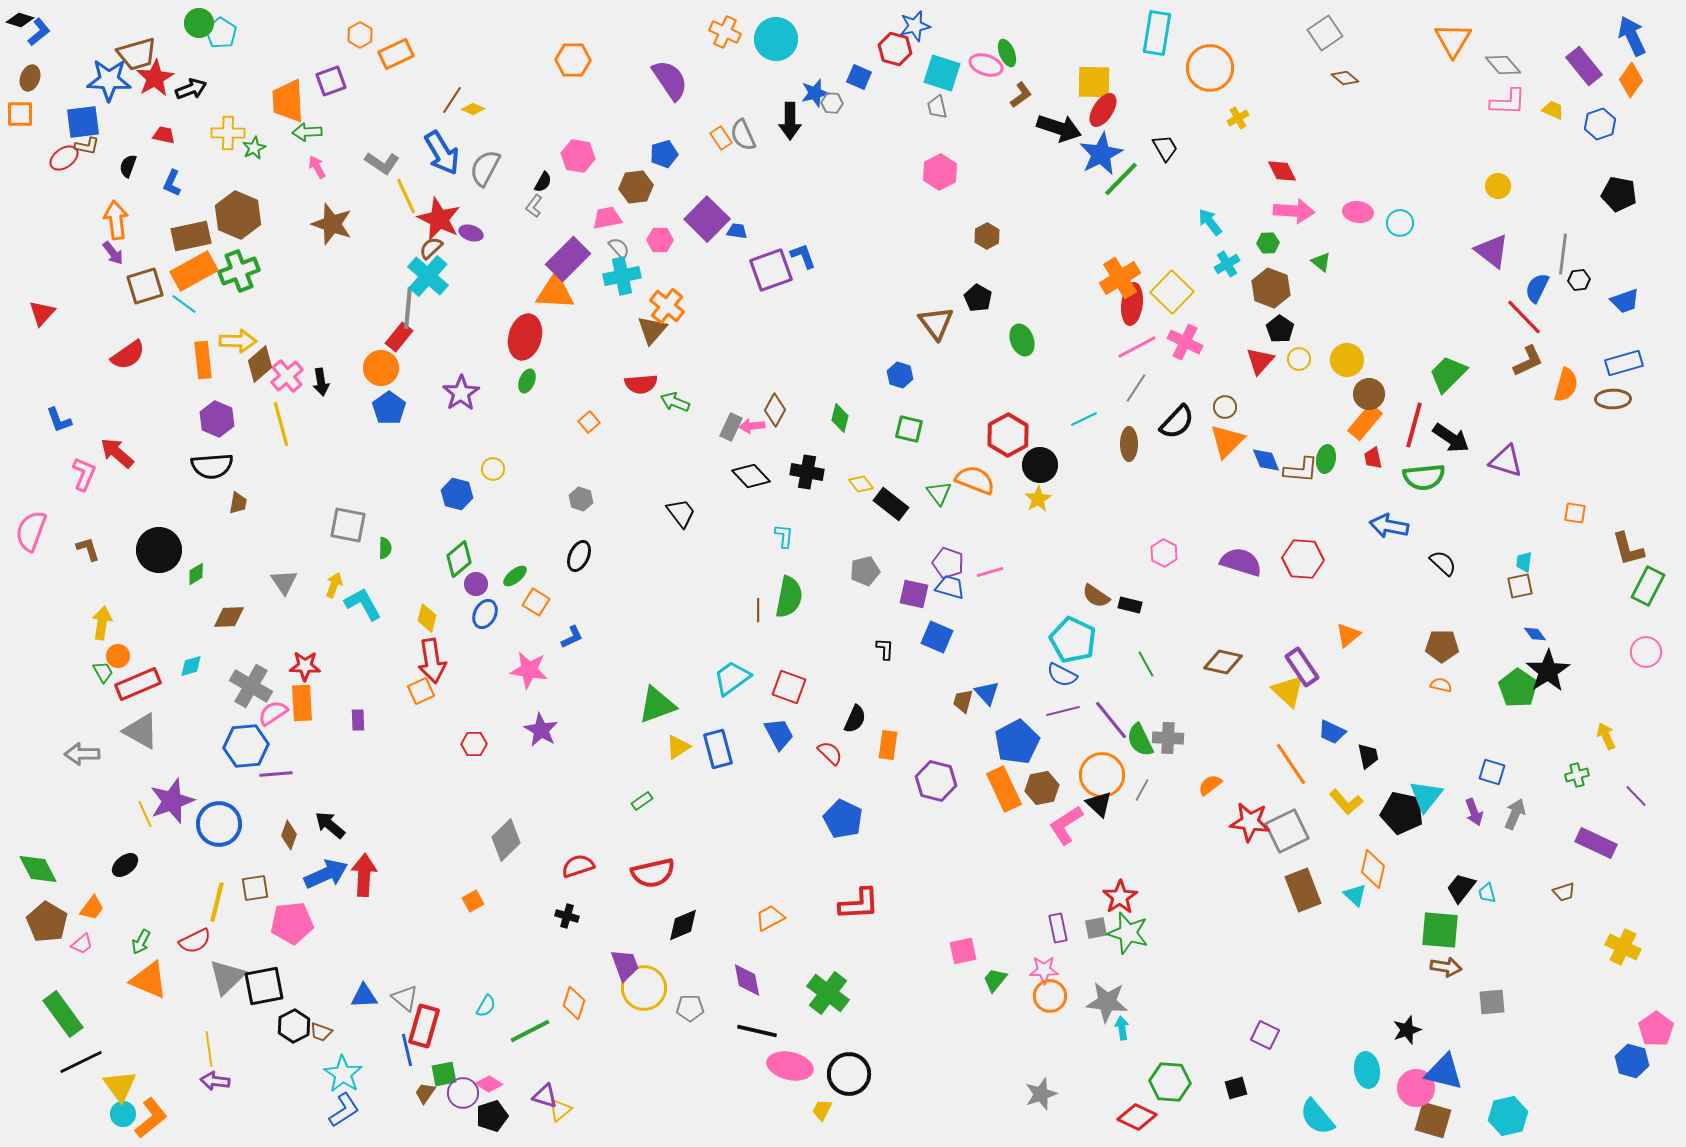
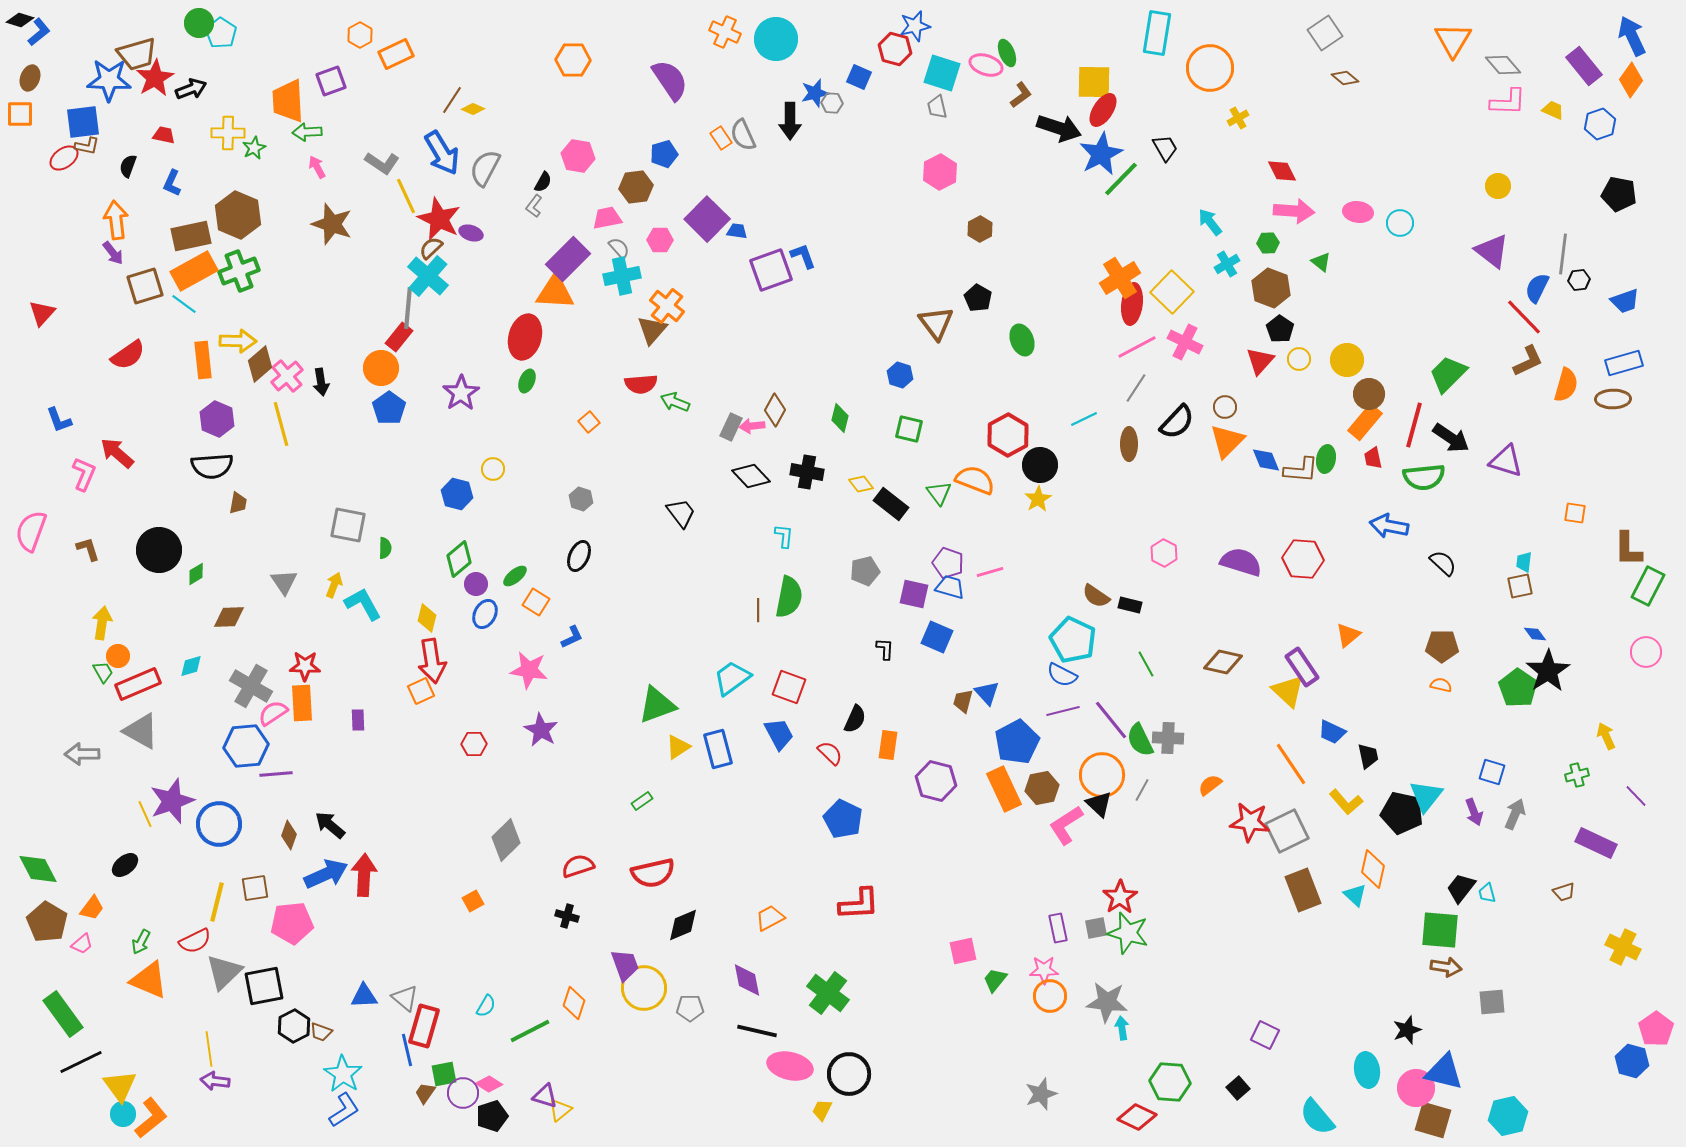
brown hexagon at (987, 236): moved 7 px left, 7 px up
brown L-shape at (1628, 549): rotated 15 degrees clockwise
gray triangle at (227, 977): moved 3 px left, 5 px up
black square at (1236, 1088): moved 2 px right; rotated 25 degrees counterclockwise
